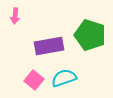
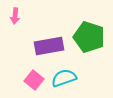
green pentagon: moved 1 px left, 2 px down
